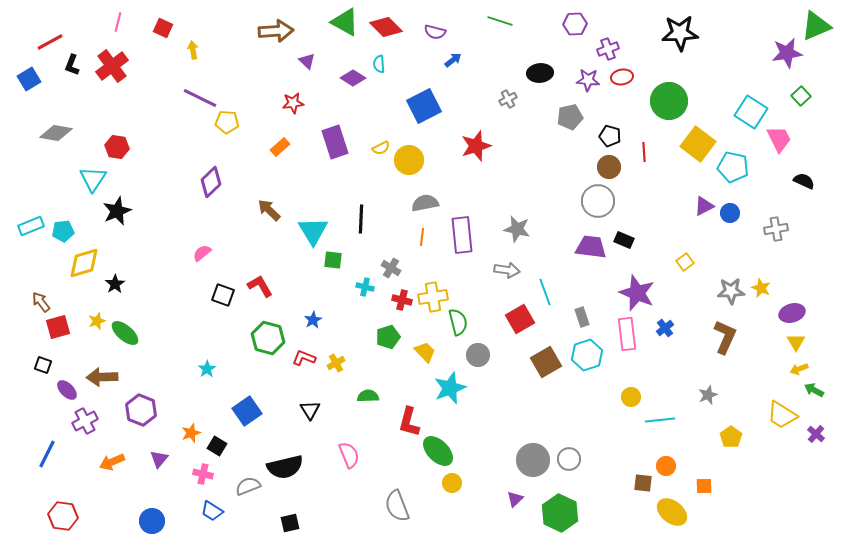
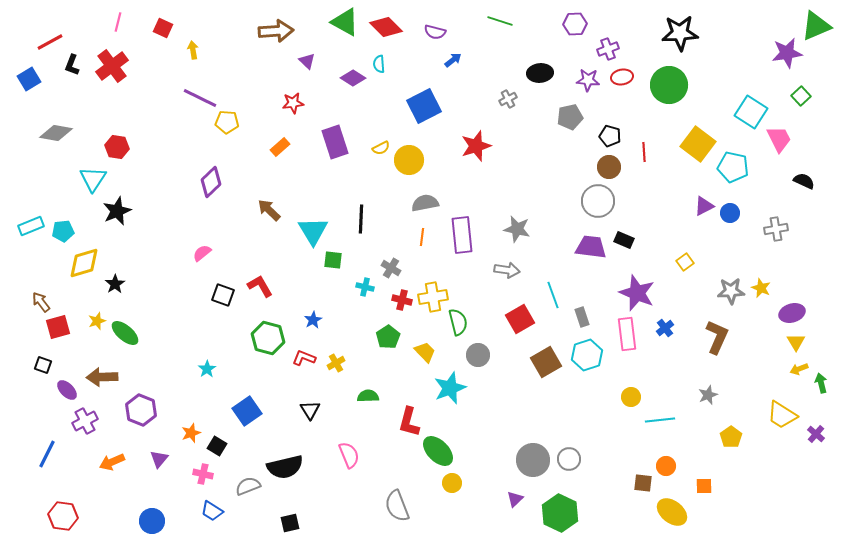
green circle at (669, 101): moved 16 px up
cyan line at (545, 292): moved 8 px right, 3 px down
green pentagon at (388, 337): rotated 15 degrees counterclockwise
brown L-shape at (725, 337): moved 8 px left
green arrow at (814, 390): moved 7 px right, 7 px up; rotated 48 degrees clockwise
